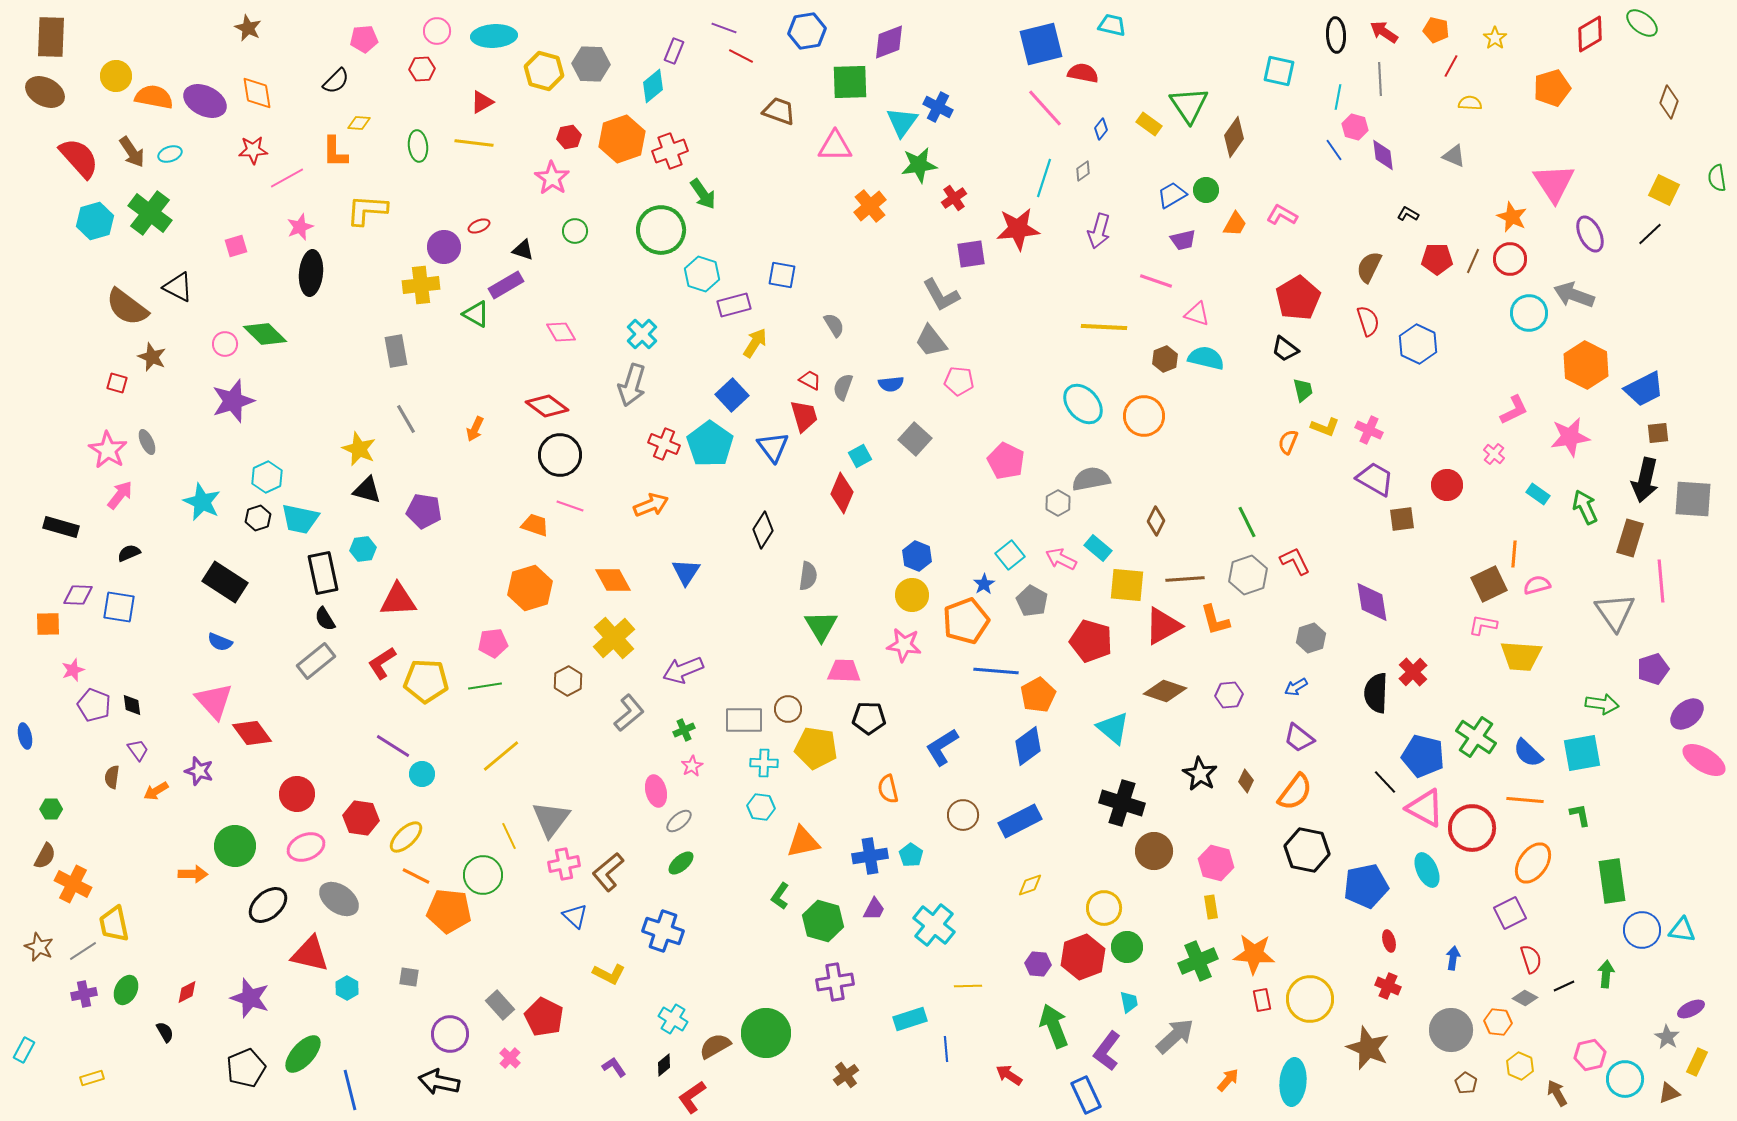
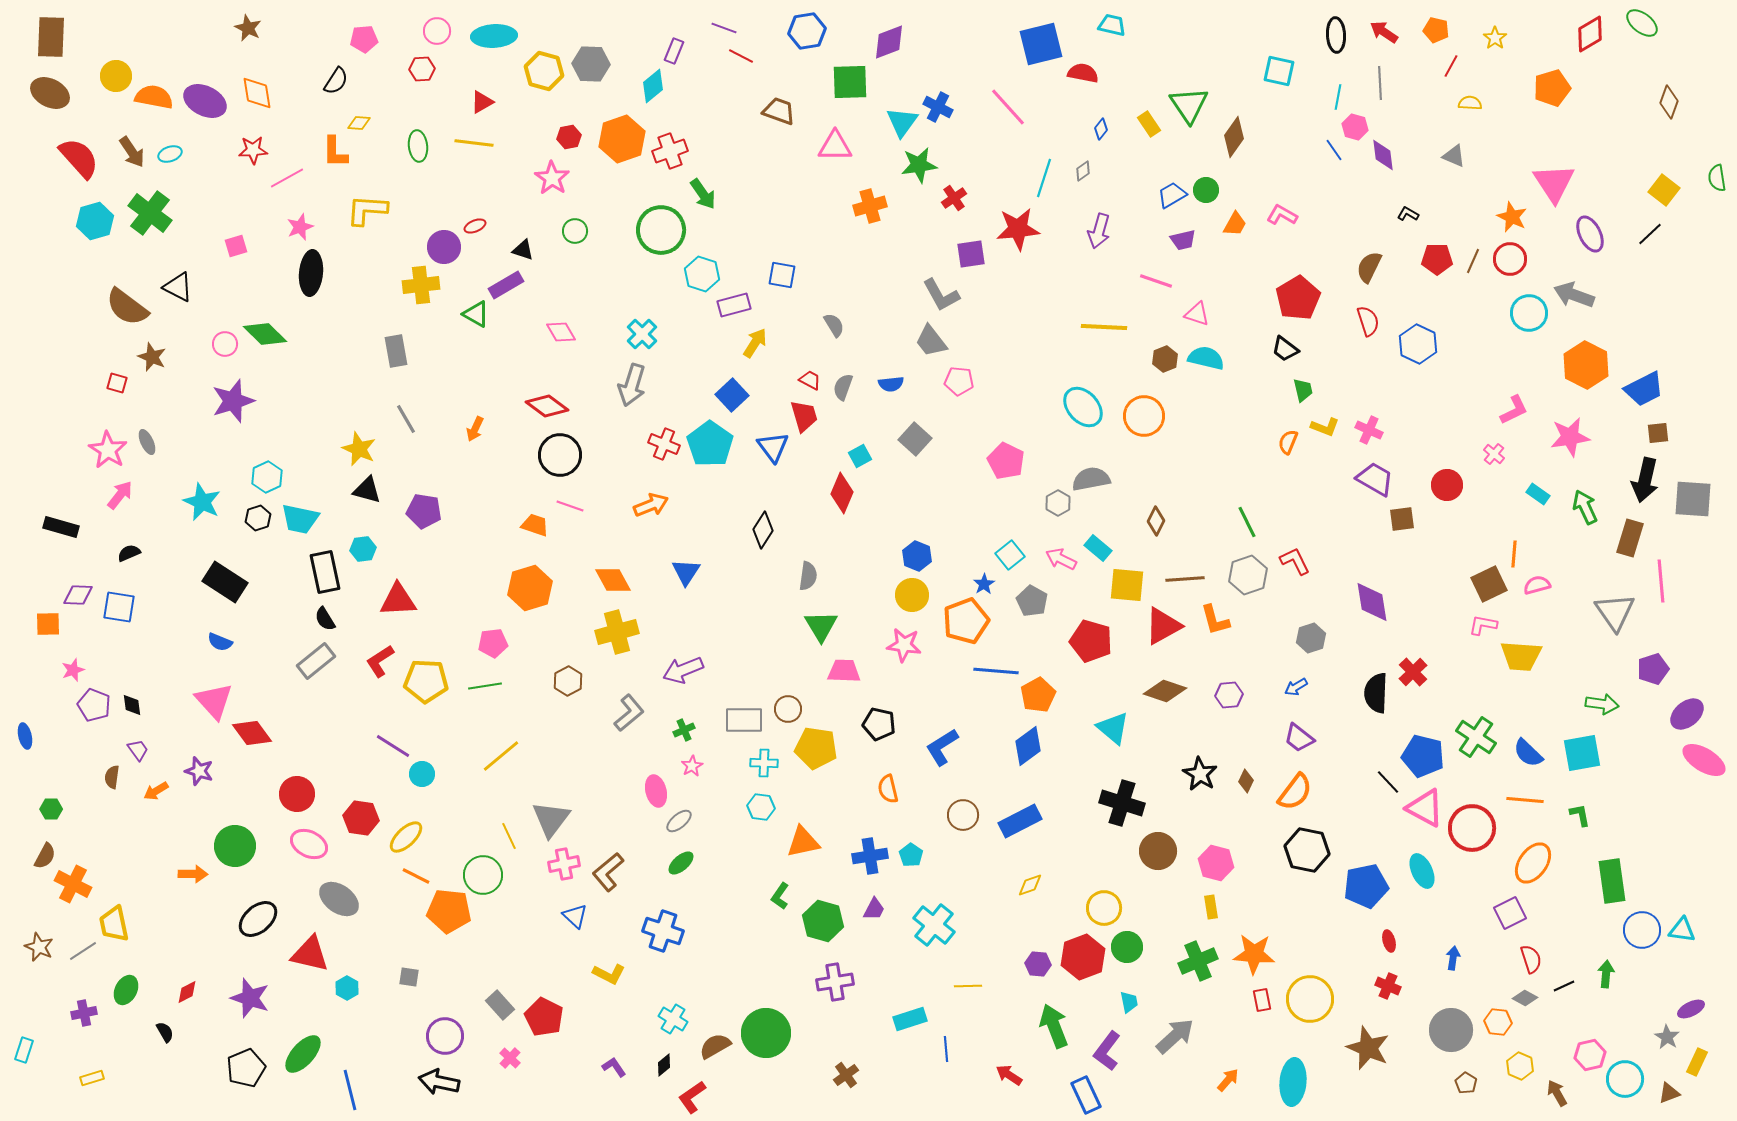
gray line at (1380, 79): moved 4 px down
black semicircle at (336, 81): rotated 12 degrees counterclockwise
brown ellipse at (45, 92): moved 5 px right, 1 px down
pink line at (1045, 108): moved 37 px left, 1 px up
yellow rectangle at (1149, 124): rotated 20 degrees clockwise
yellow square at (1664, 190): rotated 12 degrees clockwise
orange cross at (870, 206): rotated 24 degrees clockwise
red ellipse at (479, 226): moved 4 px left
cyan ellipse at (1083, 404): moved 3 px down
black rectangle at (323, 573): moved 2 px right, 1 px up
yellow cross at (614, 638): moved 3 px right, 6 px up; rotated 27 degrees clockwise
red L-shape at (382, 663): moved 2 px left, 2 px up
black pentagon at (869, 718): moved 10 px right, 6 px down; rotated 12 degrees clockwise
black line at (1385, 782): moved 3 px right
pink ellipse at (306, 847): moved 3 px right, 3 px up; rotated 48 degrees clockwise
brown circle at (1154, 851): moved 4 px right
cyan ellipse at (1427, 870): moved 5 px left, 1 px down
black ellipse at (268, 905): moved 10 px left, 14 px down
purple cross at (84, 994): moved 19 px down
purple circle at (450, 1034): moved 5 px left, 2 px down
cyan rectangle at (24, 1050): rotated 10 degrees counterclockwise
